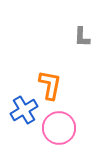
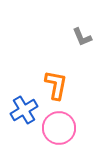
gray L-shape: rotated 25 degrees counterclockwise
orange L-shape: moved 6 px right
